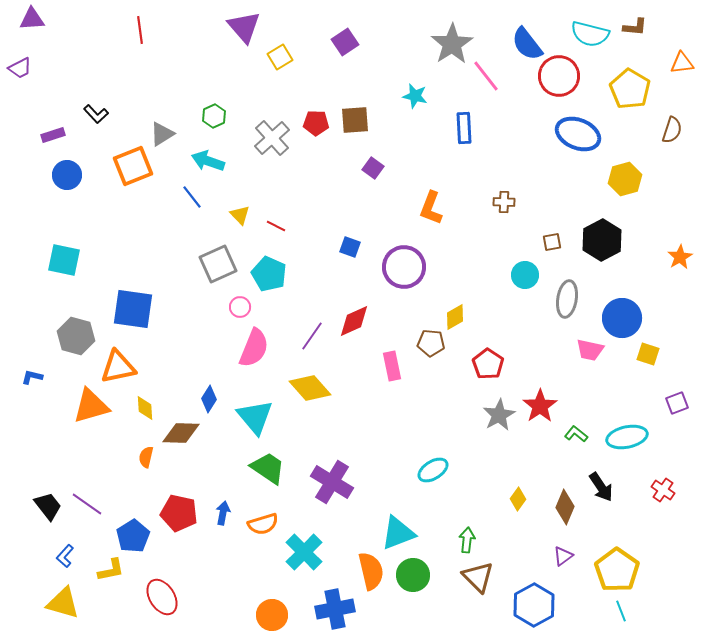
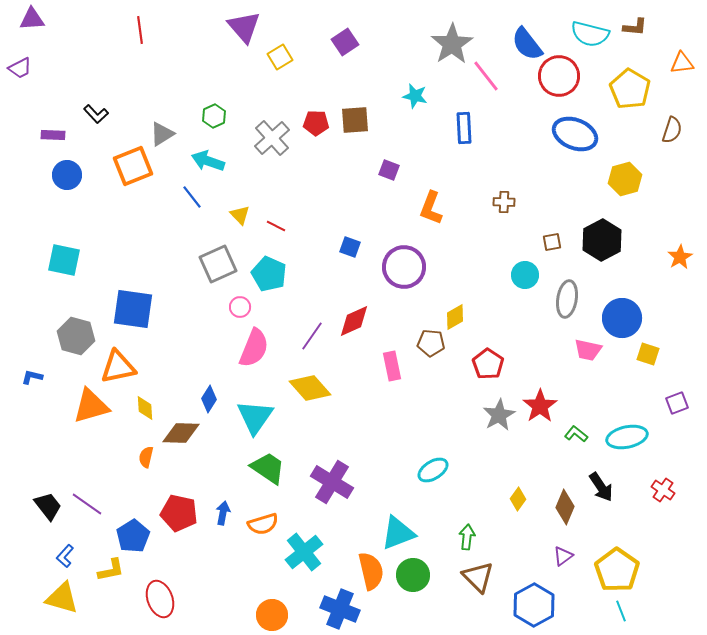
blue ellipse at (578, 134): moved 3 px left
purple rectangle at (53, 135): rotated 20 degrees clockwise
purple square at (373, 168): moved 16 px right, 2 px down; rotated 15 degrees counterclockwise
pink trapezoid at (590, 350): moved 2 px left
cyan triangle at (255, 417): rotated 15 degrees clockwise
green arrow at (467, 540): moved 3 px up
cyan cross at (304, 552): rotated 6 degrees clockwise
red ellipse at (162, 597): moved 2 px left, 2 px down; rotated 12 degrees clockwise
yellow triangle at (63, 603): moved 1 px left, 5 px up
blue cross at (335, 609): moved 5 px right; rotated 33 degrees clockwise
